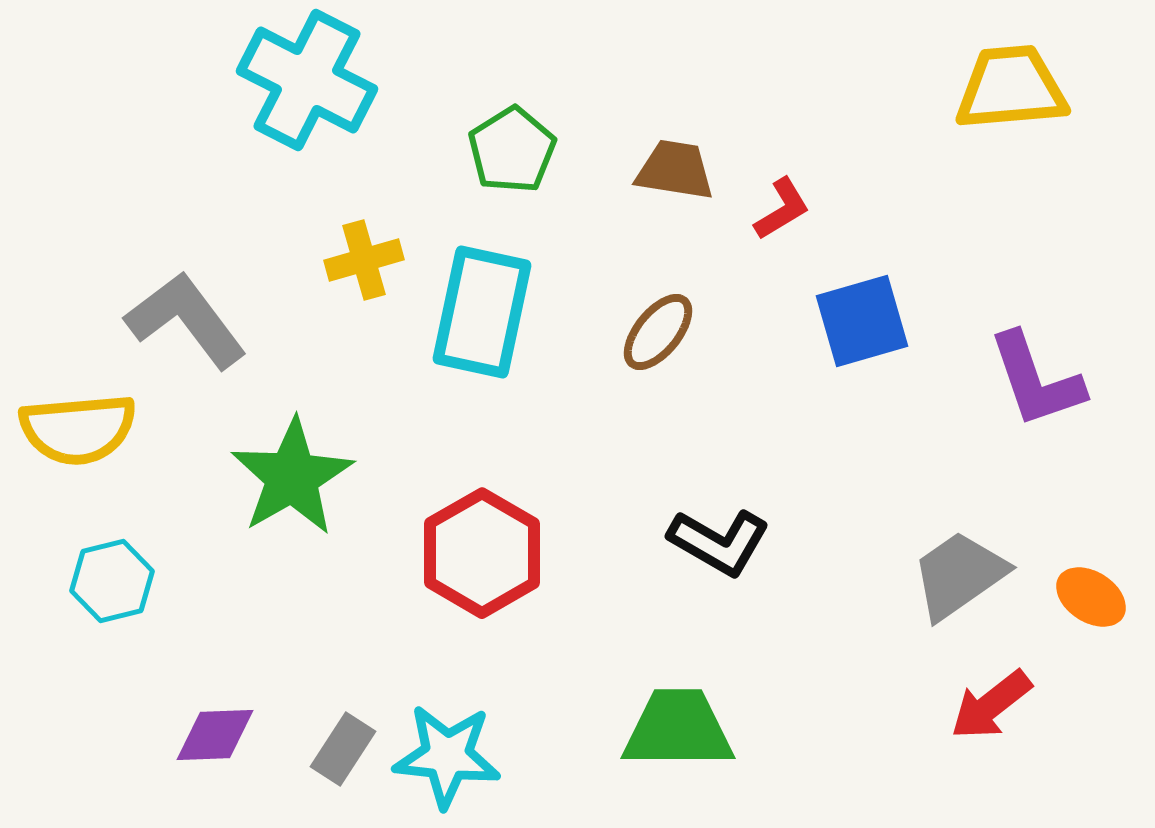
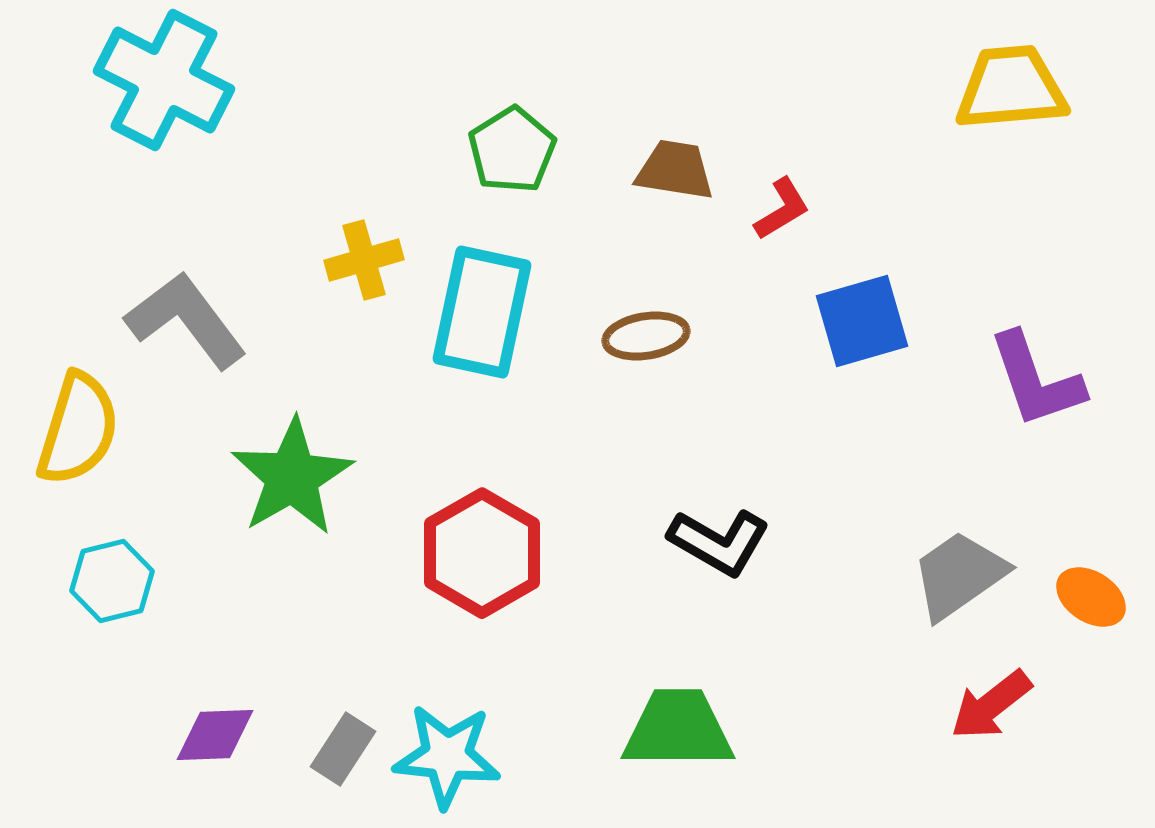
cyan cross: moved 143 px left
brown ellipse: moved 12 px left, 4 px down; rotated 42 degrees clockwise
yellow semicircle: rotated 68 degrees counterclockwise
